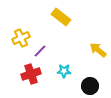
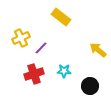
purple line: moved 1 px right, 3 px up
red cross: moved 3 px right
